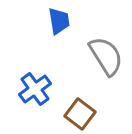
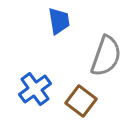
gray semicircle: rotated 51 degrees clockwise
brown square: moved 1 px right, 13 px up
